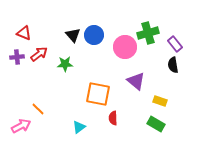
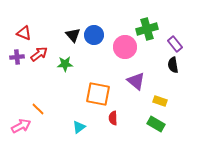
green cross: moved 1 px left, 4 px up
